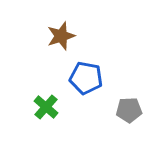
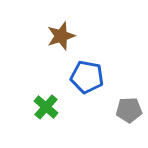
blue pentagon: moved 1 px right, 1 px up
